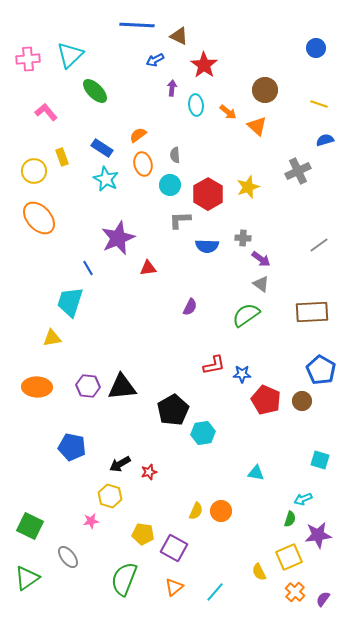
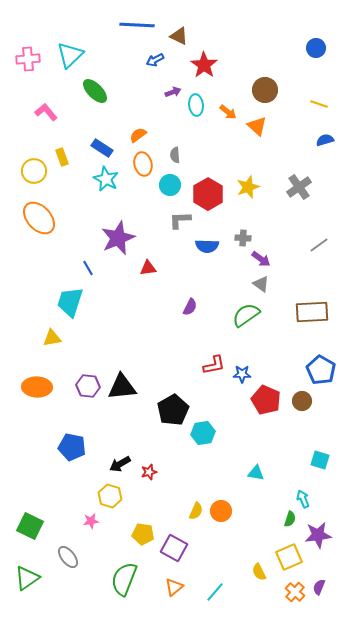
purple arrow at (172, 88): moved 1 px right, 4 px down; rotated 63 degrees clockwise
gray cross at (298, 171): moved 1 px right, 16 px down; rotated 10 degrees counterclockwise
cyan arrow at (303, 499): rotated 90 degrees clockwise
purple semicircle at (323, 599): moved 4 px left, 12 px up; rotated 14 degrees counterclockwise
